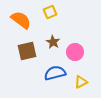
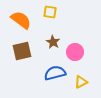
yellow square: rotated 32 degrees clockwise
brown square: moved 5 px left
